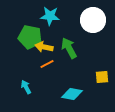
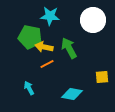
cyan arrow: moved 3 px right, 1 px down
